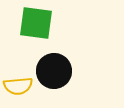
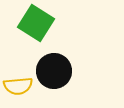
green square: rotated 24 degrees clockwise
